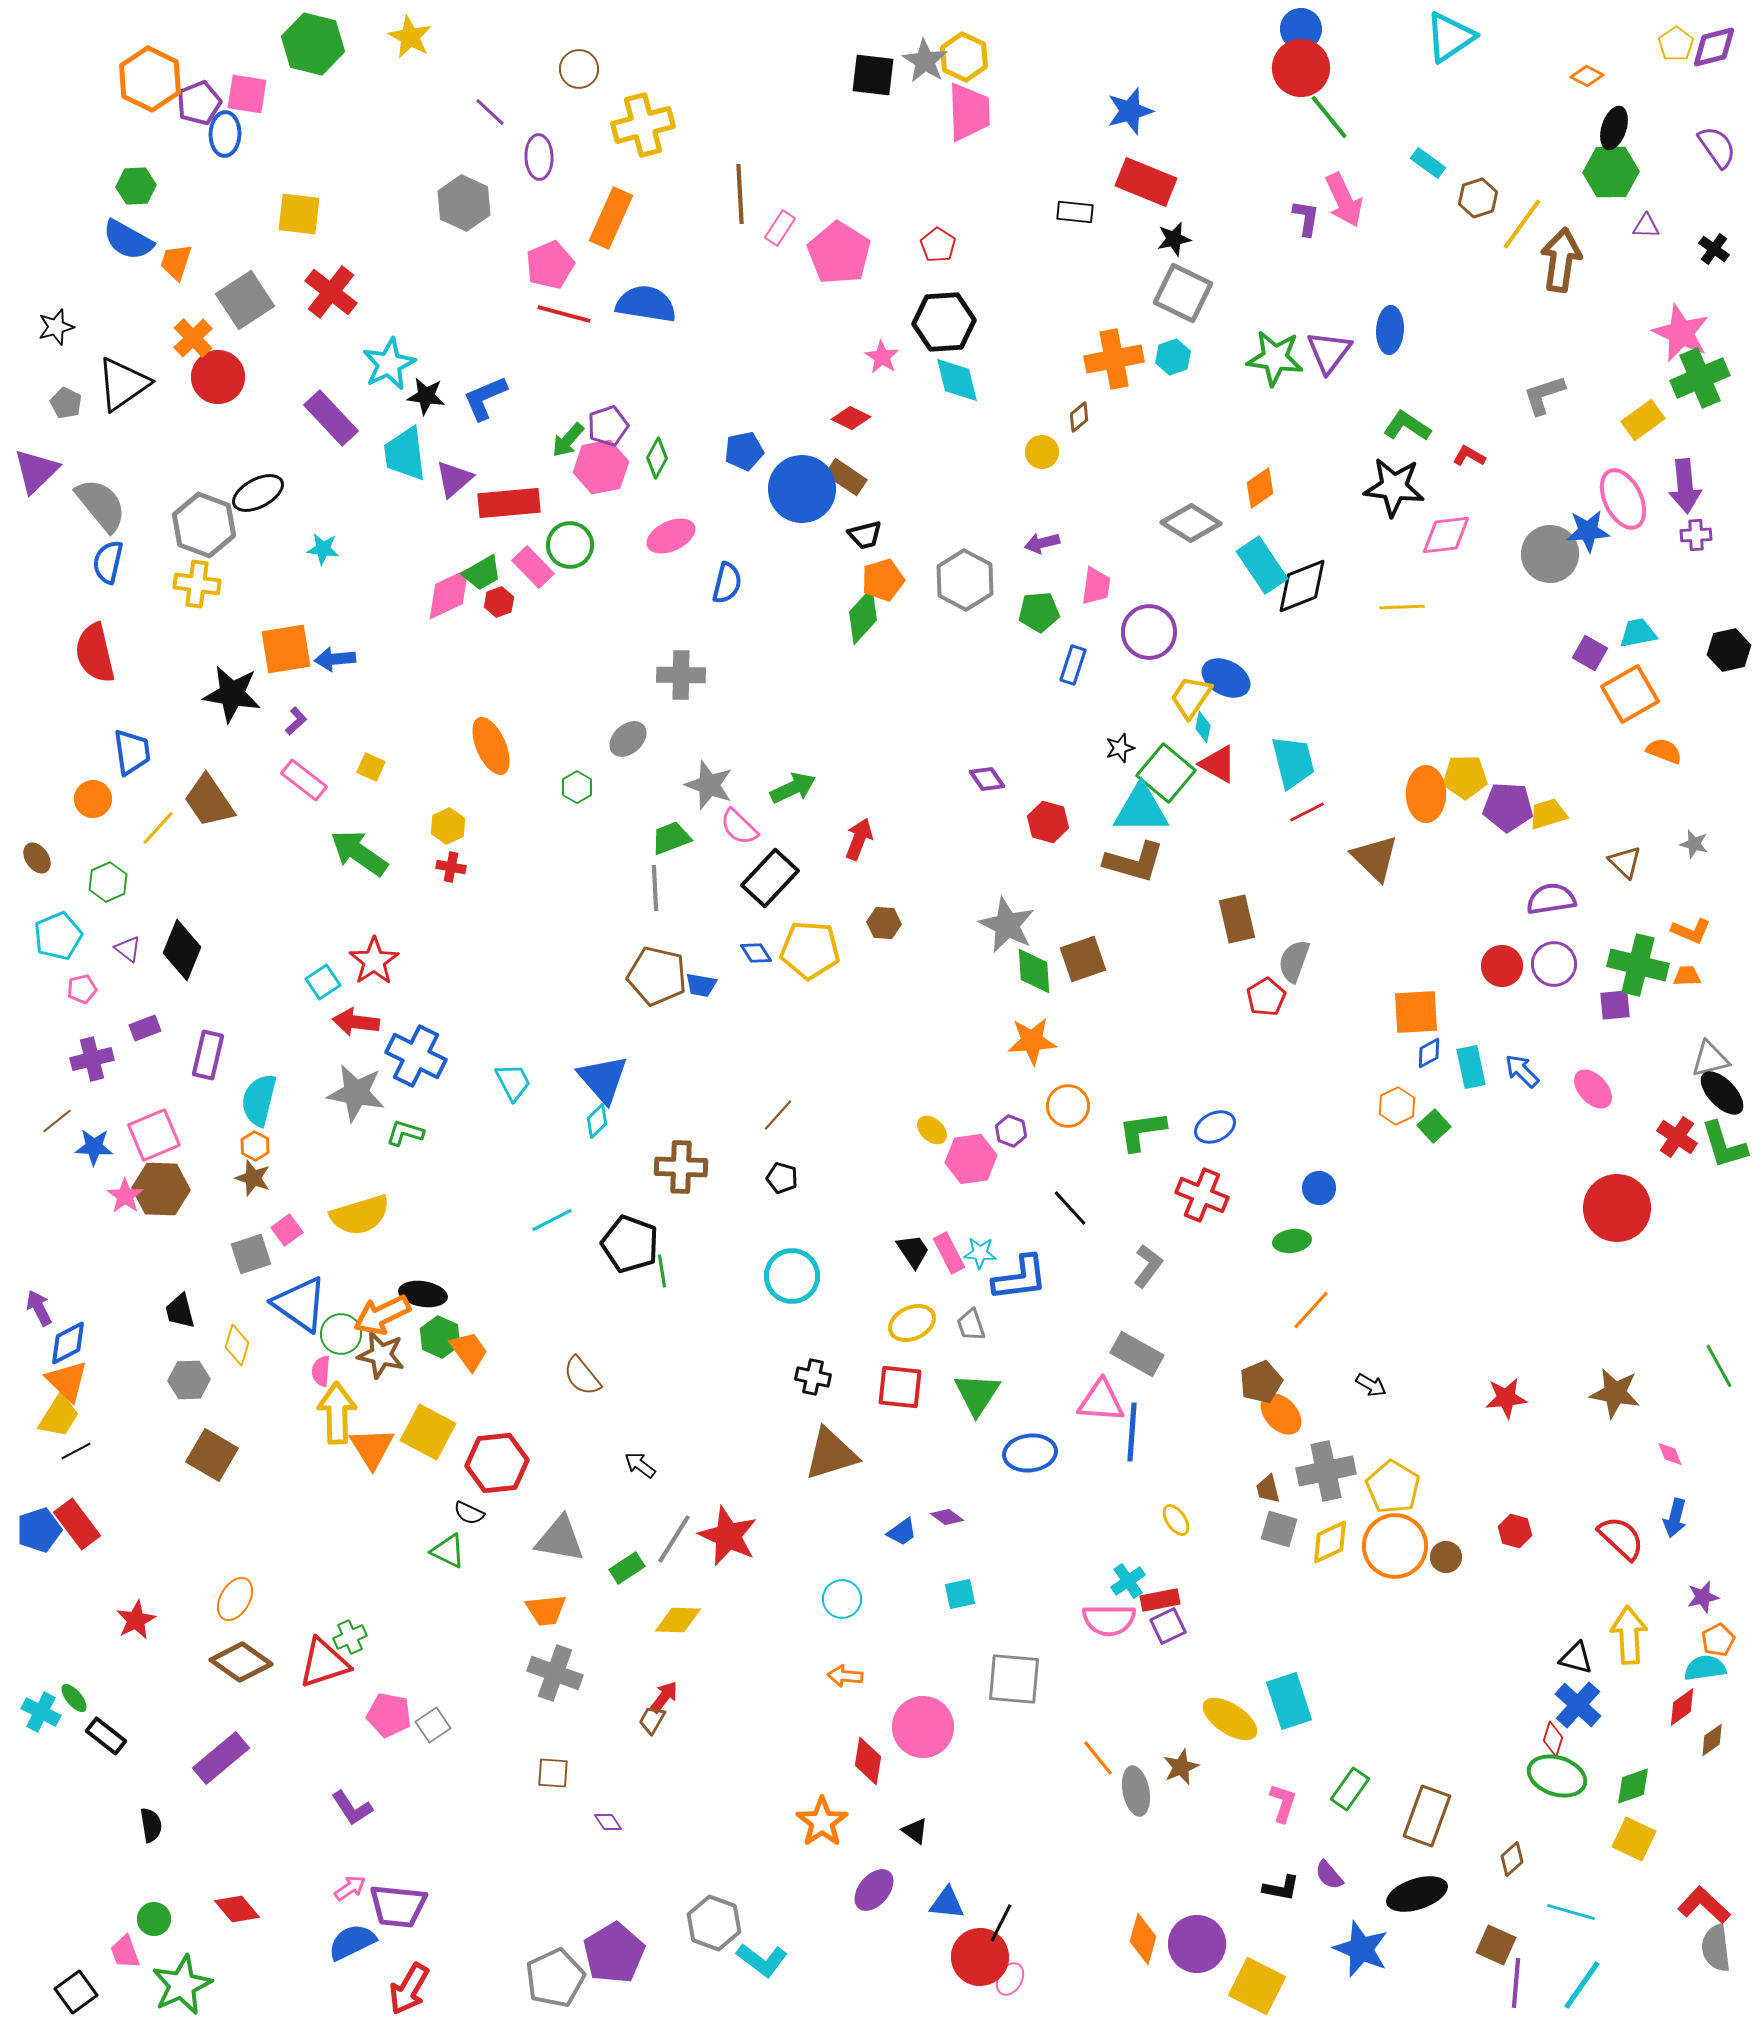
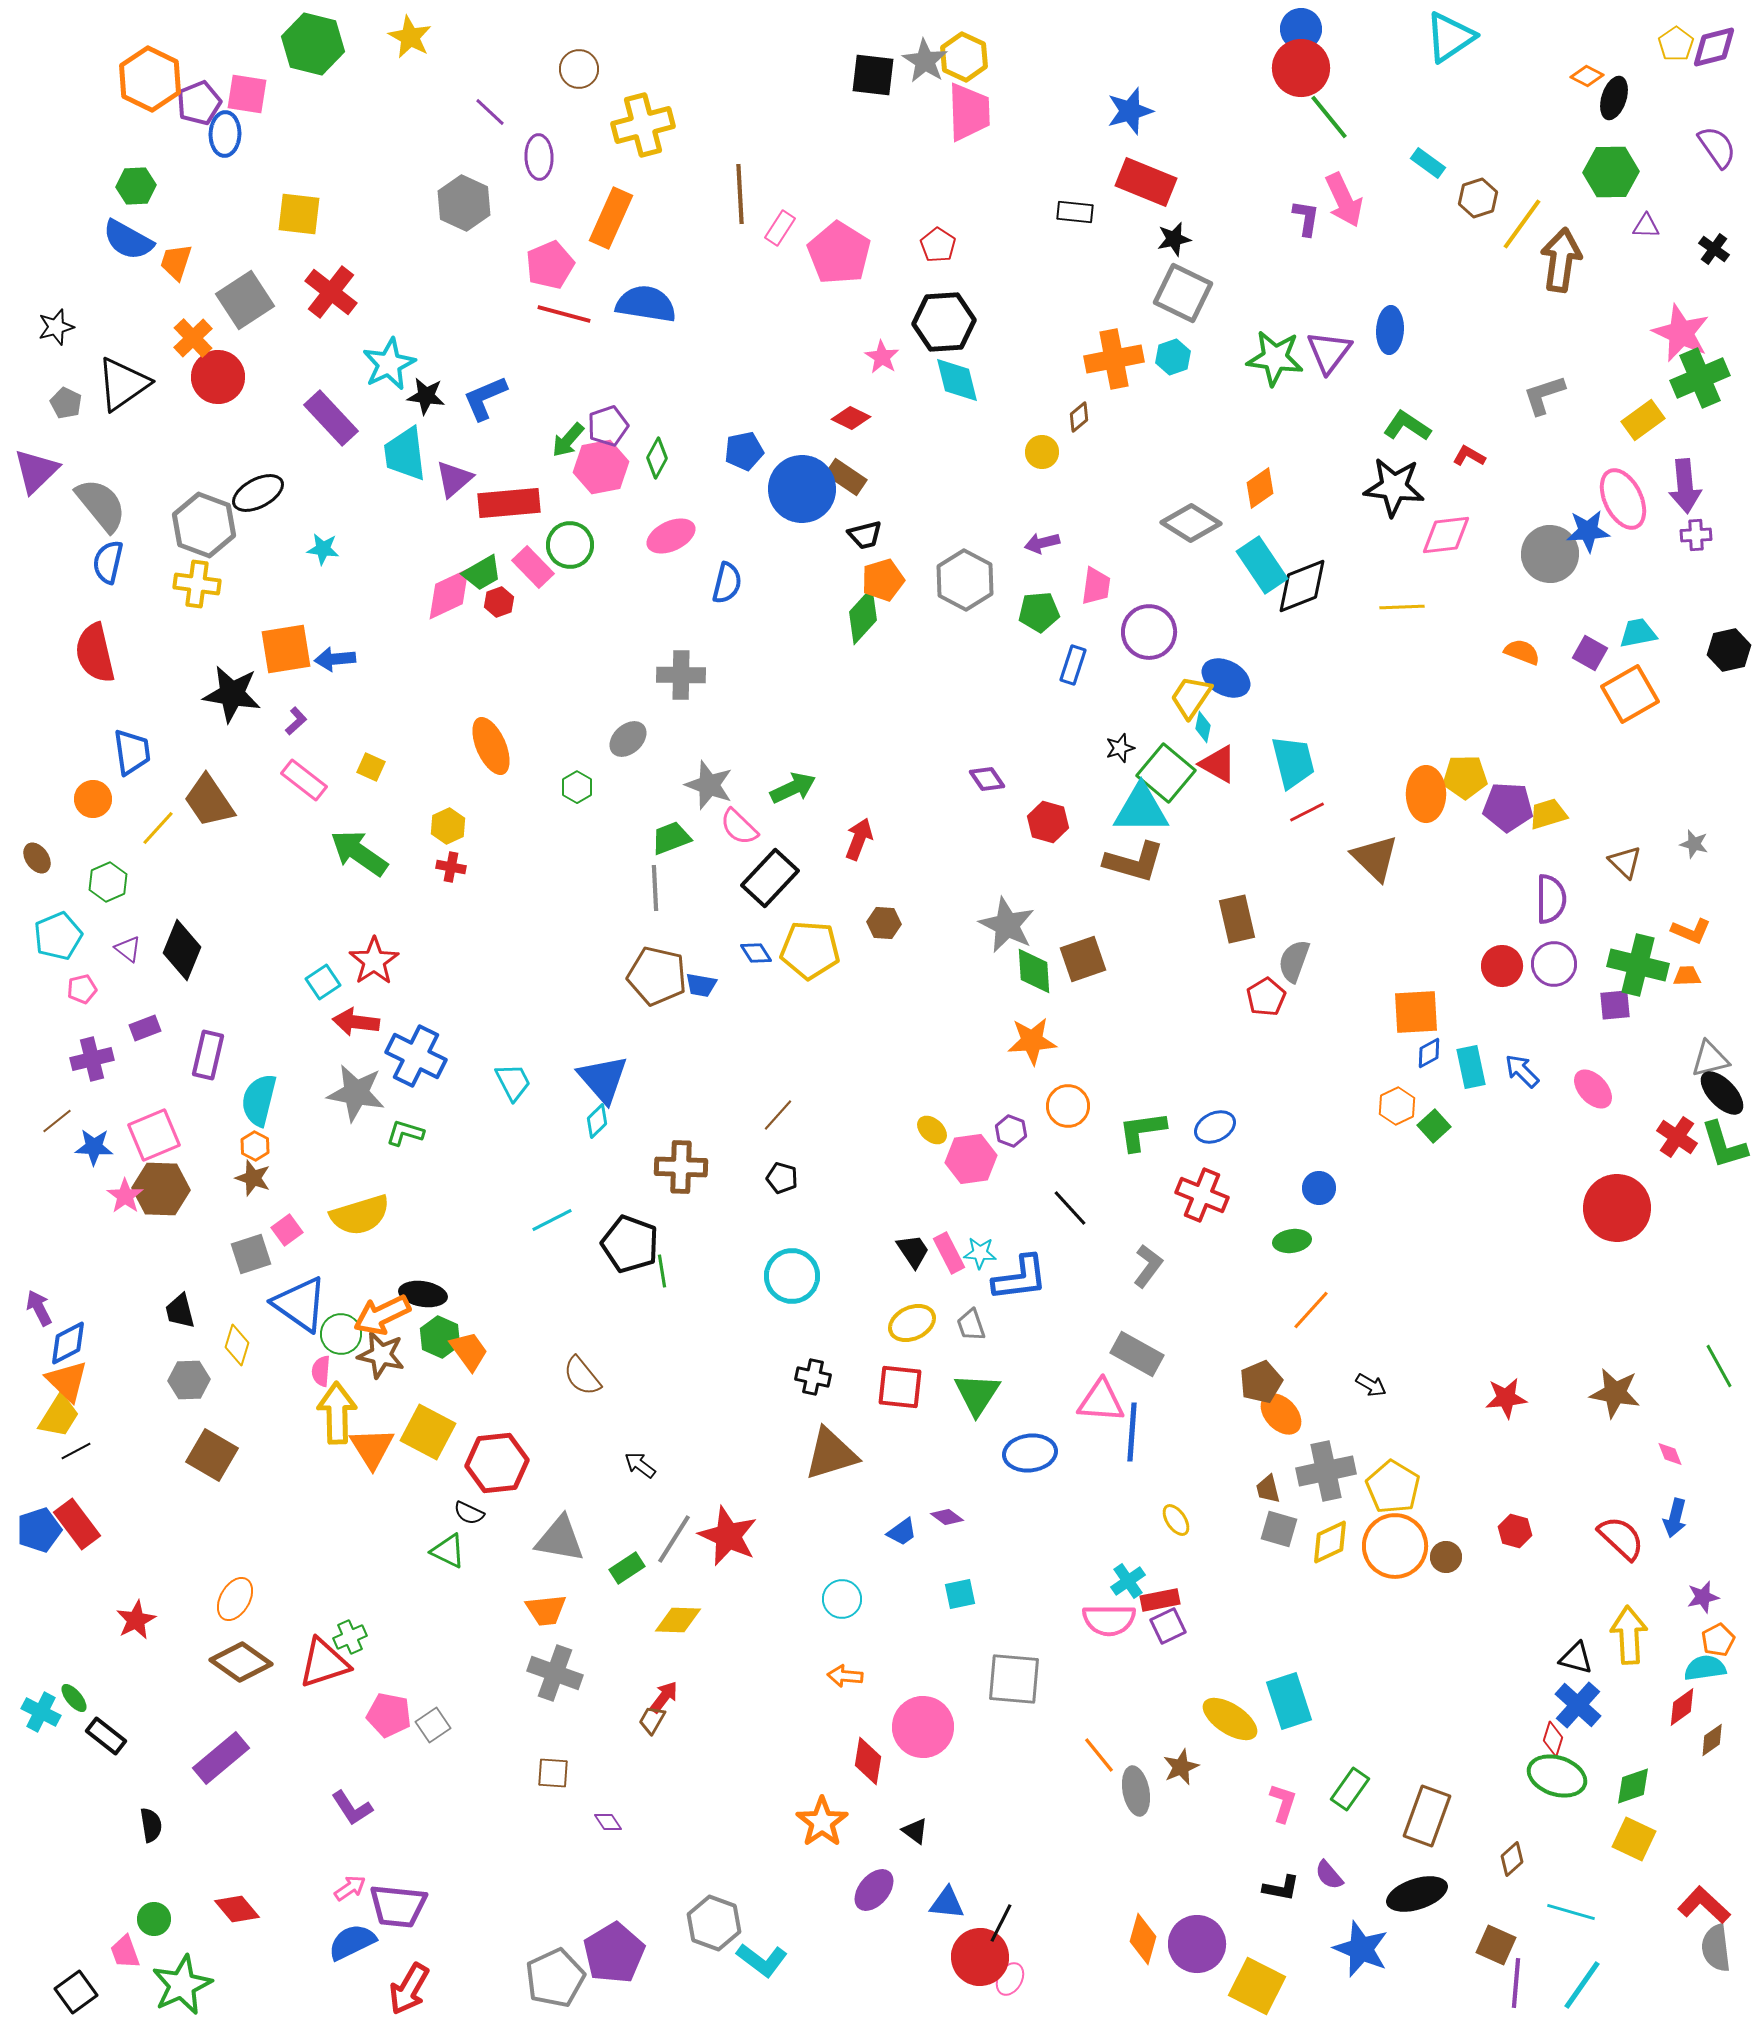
black ellipse at (1614, 128): moved 30 px up
orange semicircle at (1664, 751): moved 142 px left, 99 px up
purple semicircle at (1551, 899): rotated 99 degrees clockwise
orange line at (1098, 1758): moved 1 px right, 3 px up
